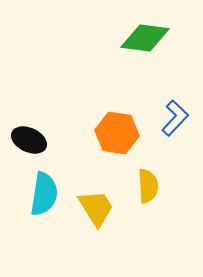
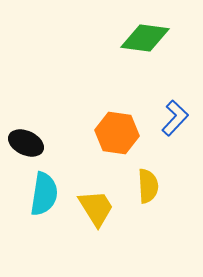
black ellipse: moved 3 px left, 3 px down
